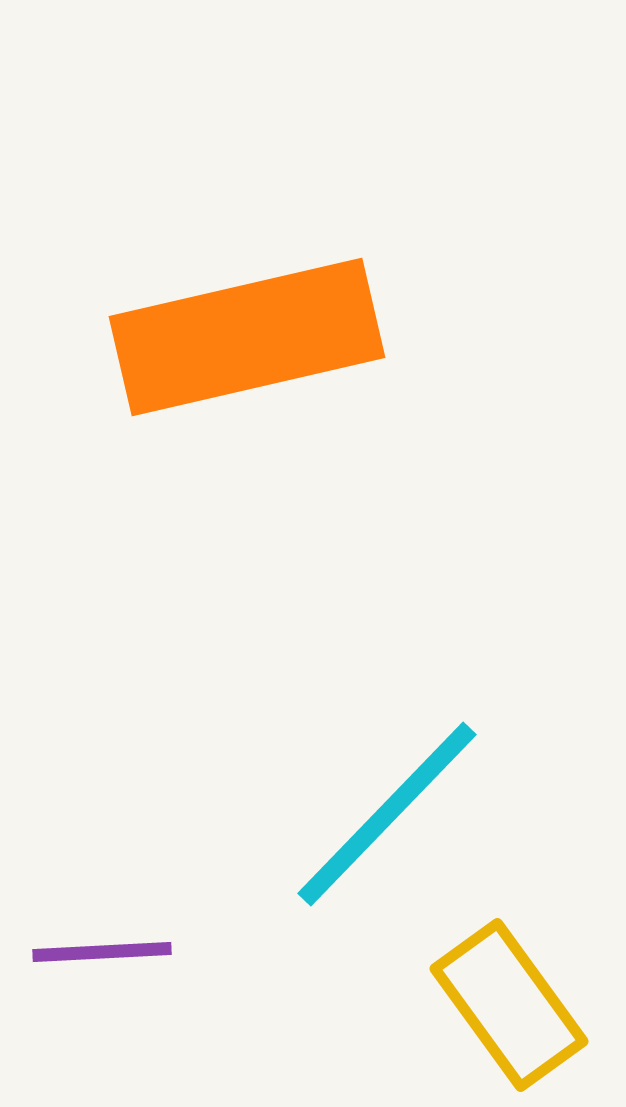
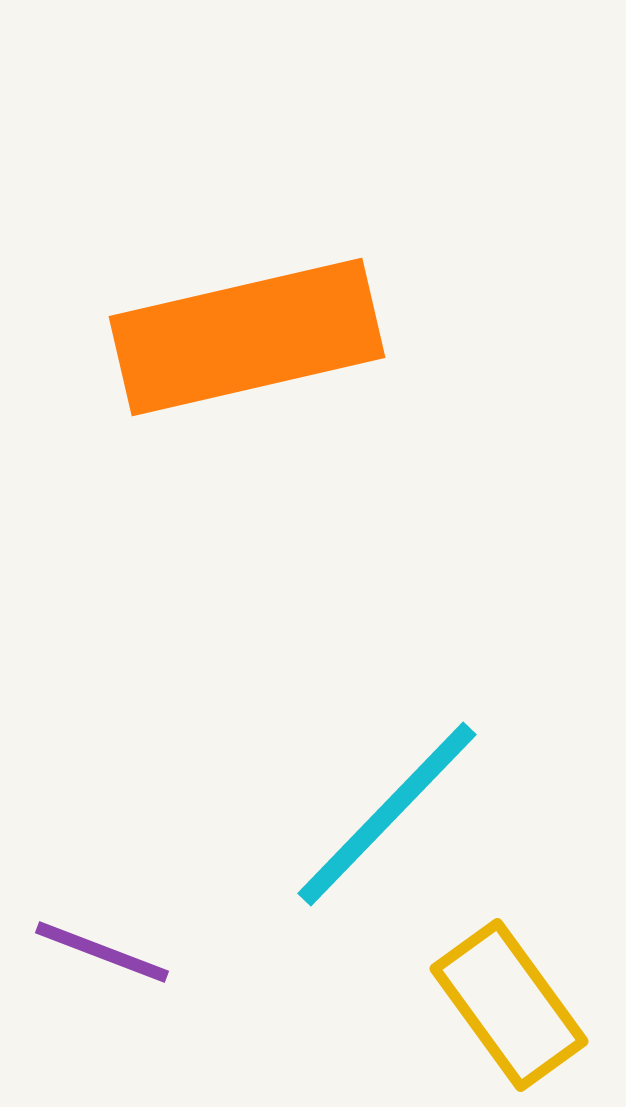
purple line: rotated 24 degrees clockwise
